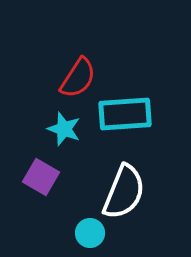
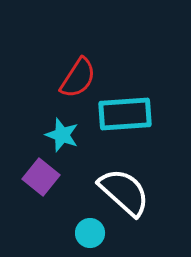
cyan star: moved 2 px left, 6 px down
purple square: rotated 9 degrees clockwise
white semicircle: rotated 70 degrees counterclockwise
